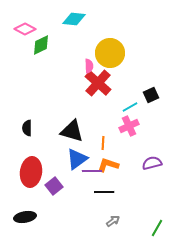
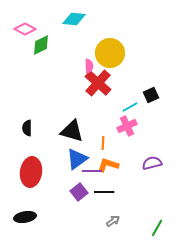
pink cross: moved 2 px left
purple square: moved 25 px right, 6 px down
